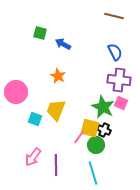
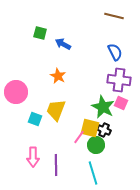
pink arrow: rotated 36 degrees counterclockwise
